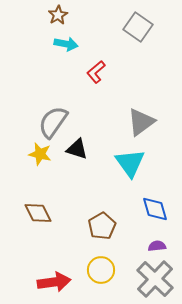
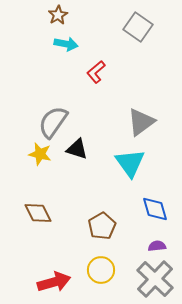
red arrow: rotated 8 degrees counterclockwise
